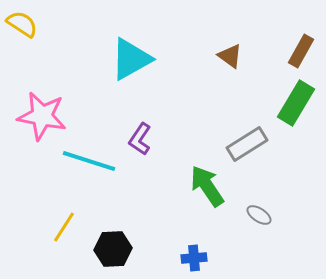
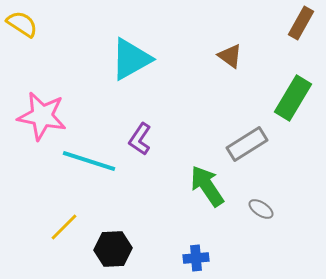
brown rectangle: moved 28 px up
green rectangle: moved 3 px left, 5 px up
gray ellipse: moved 2 px right, 6 px up
yellow line: rotated 12 degrees clockwise
blue cross: moved 2 px right
